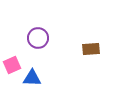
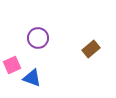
brown rectangle: rotated 36 degrees counterclockwise
blue triangle: rotated 18 degrees clockwise
